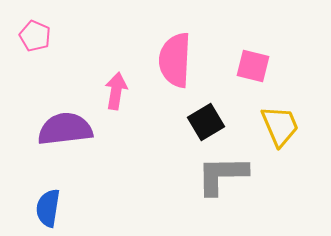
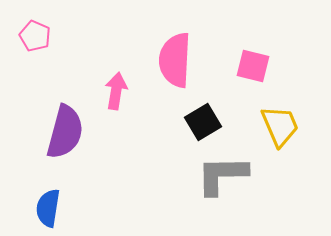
black square: moved 3 px left
purple semicircle: moved 3 px down; rotated 112 degrees clockwise
